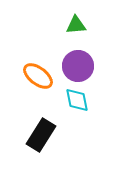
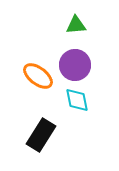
purple circle: moved 3 px left, 1 px up
